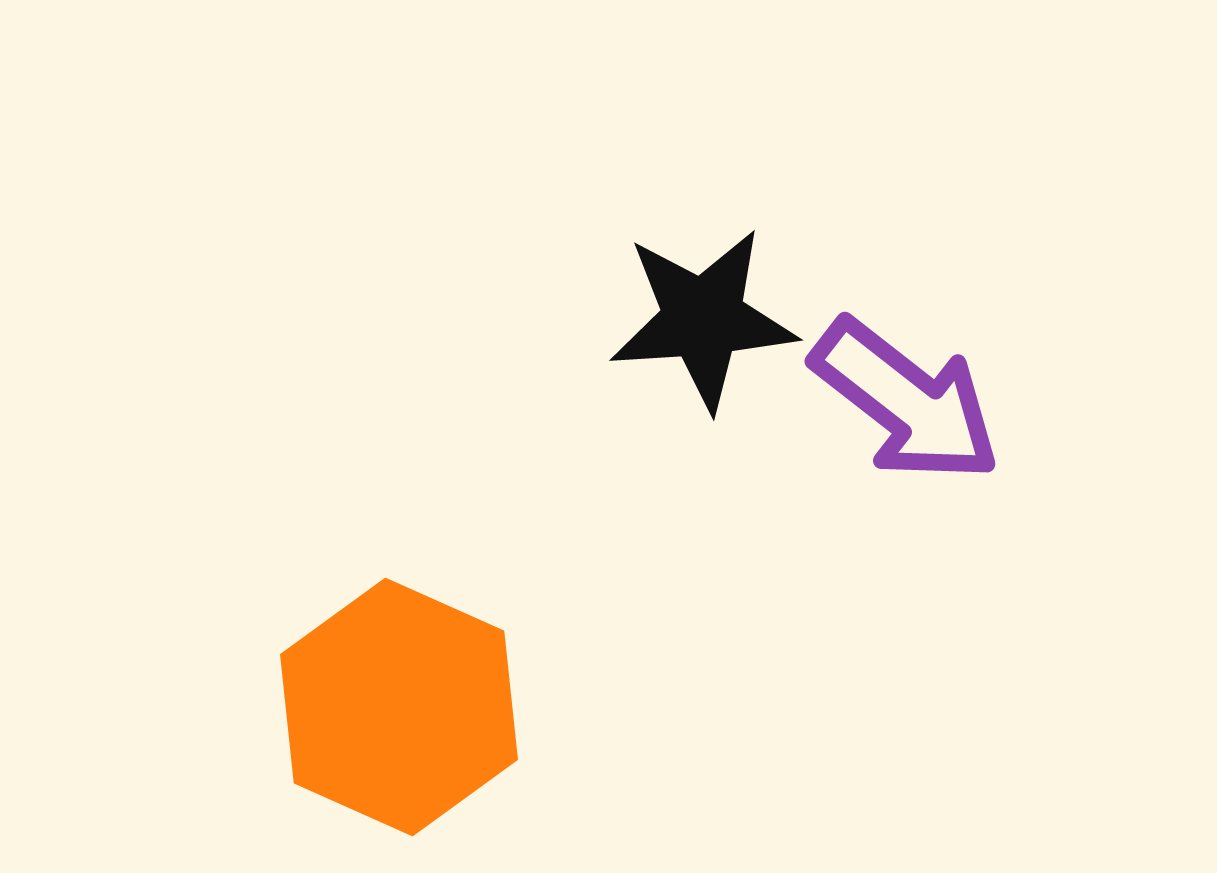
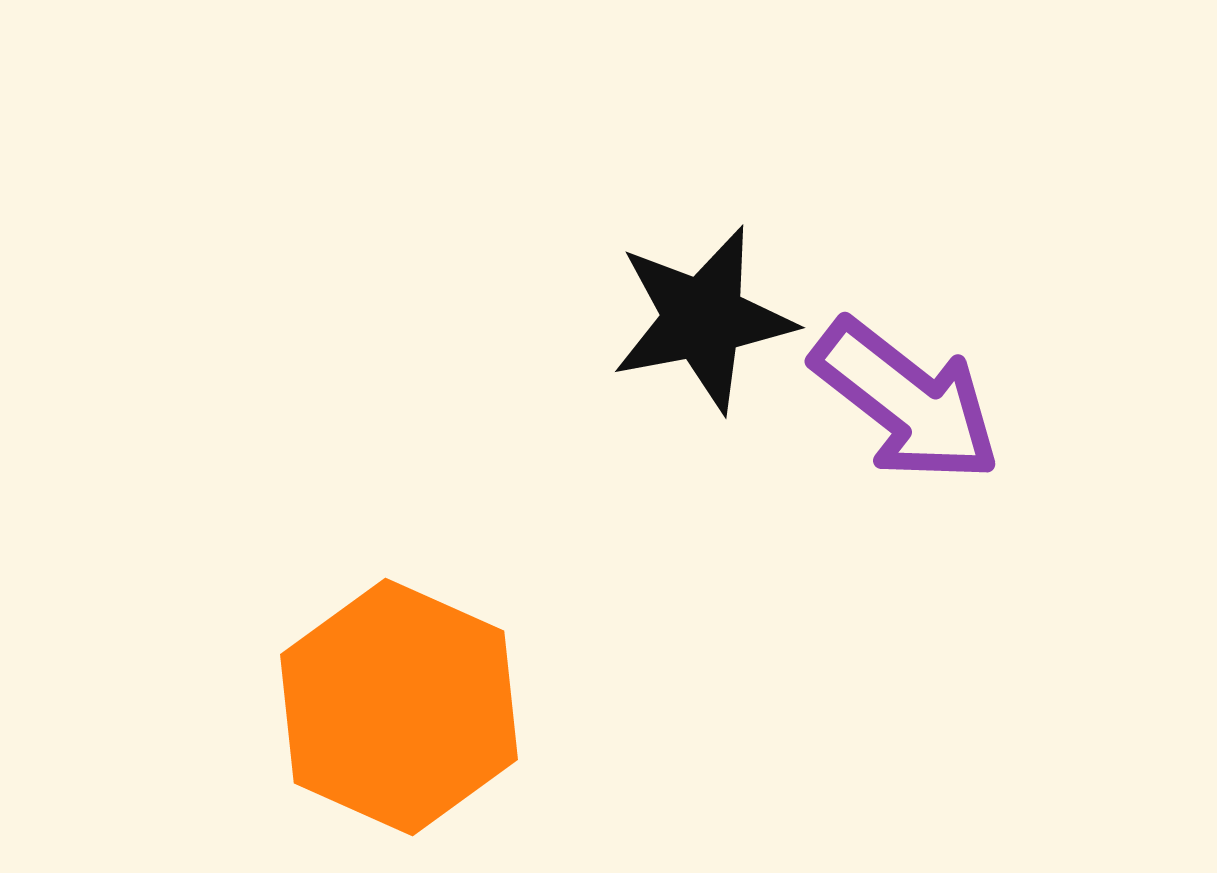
black star: rotated 7 degrees counterclockwise
